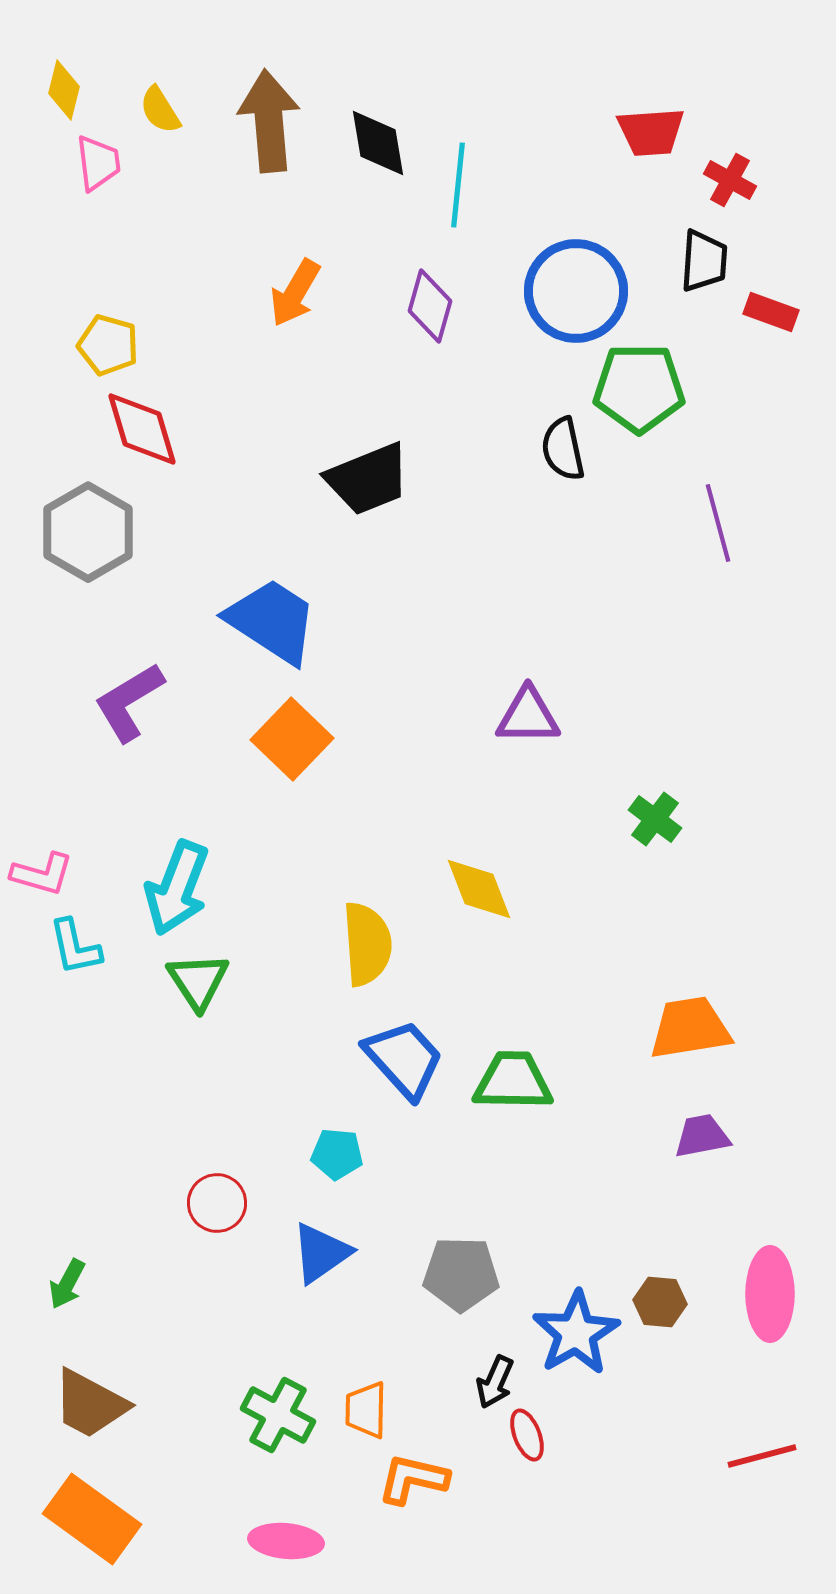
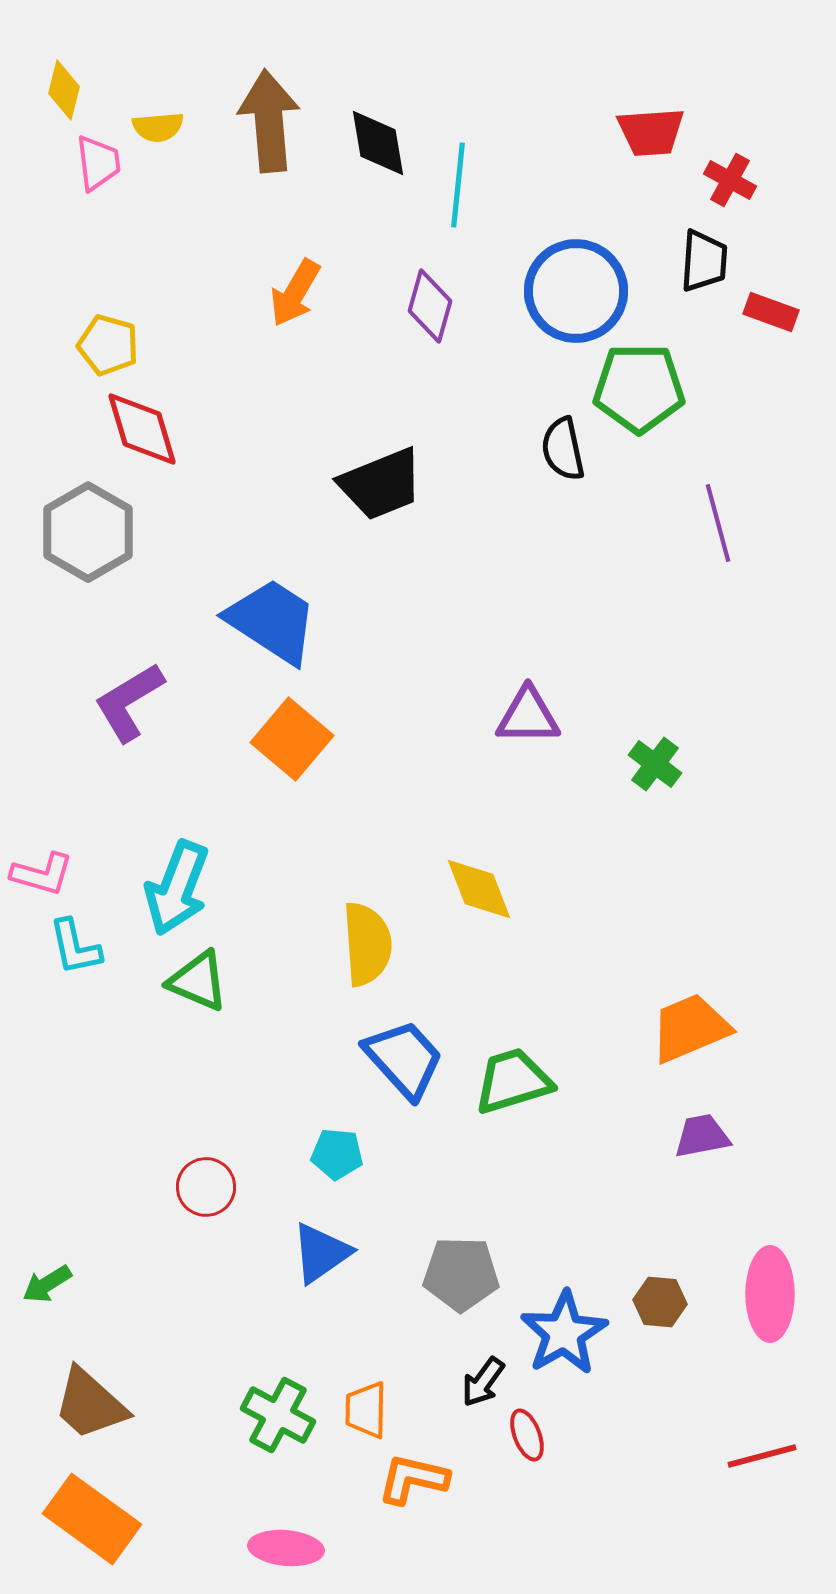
yellow semicircle at (160, 110): moved 2 px left, 17 px down; rotated 63 degrees counterclockwise
black trapezoid at (368, 479): moved 13 px right, 5 px down
orange square at (292, 739): rotated 4 degrees counterclockwise
green cross at (655, 819): moved 55 px up
green triangle at (198, 981): rotated 34 degrees counterclockwise
orange trapezoid at (690, 1028): rotated 14 degrees counterclockwise
green trapezoid at (513, 1081): rotated 18 degrees counterclockwise
red circle at (217, 1203): moved 11 px left, 16 px up
green arrow at (67, 1284): moved 20 px left; rotated 30 degrees clockwise
blue star at (576, 1333): moved 12 px left
black arrow at (495, 1382): moved 12 px left; rotated 12 degrees clockwise
brown trapezoid at (90, 1404): rotated 14 degrees clockwise
pink ellipse at (286, 1541): moved 7 px down
